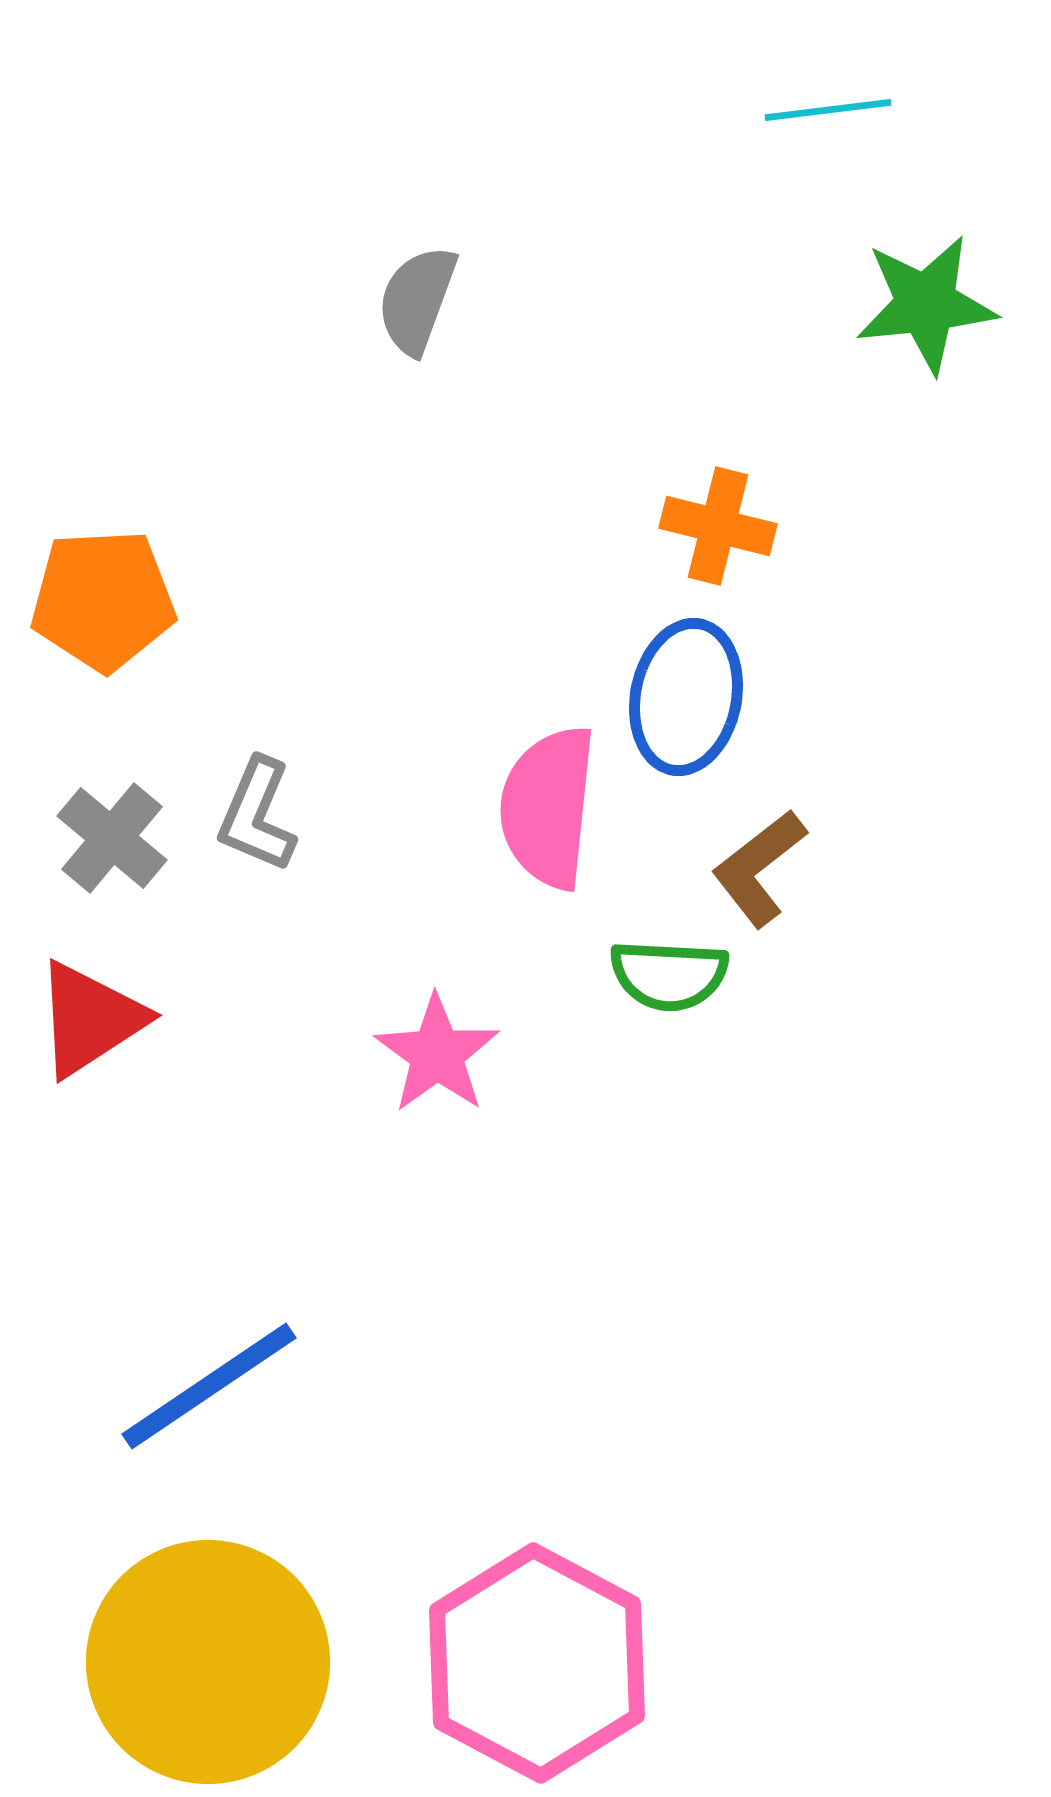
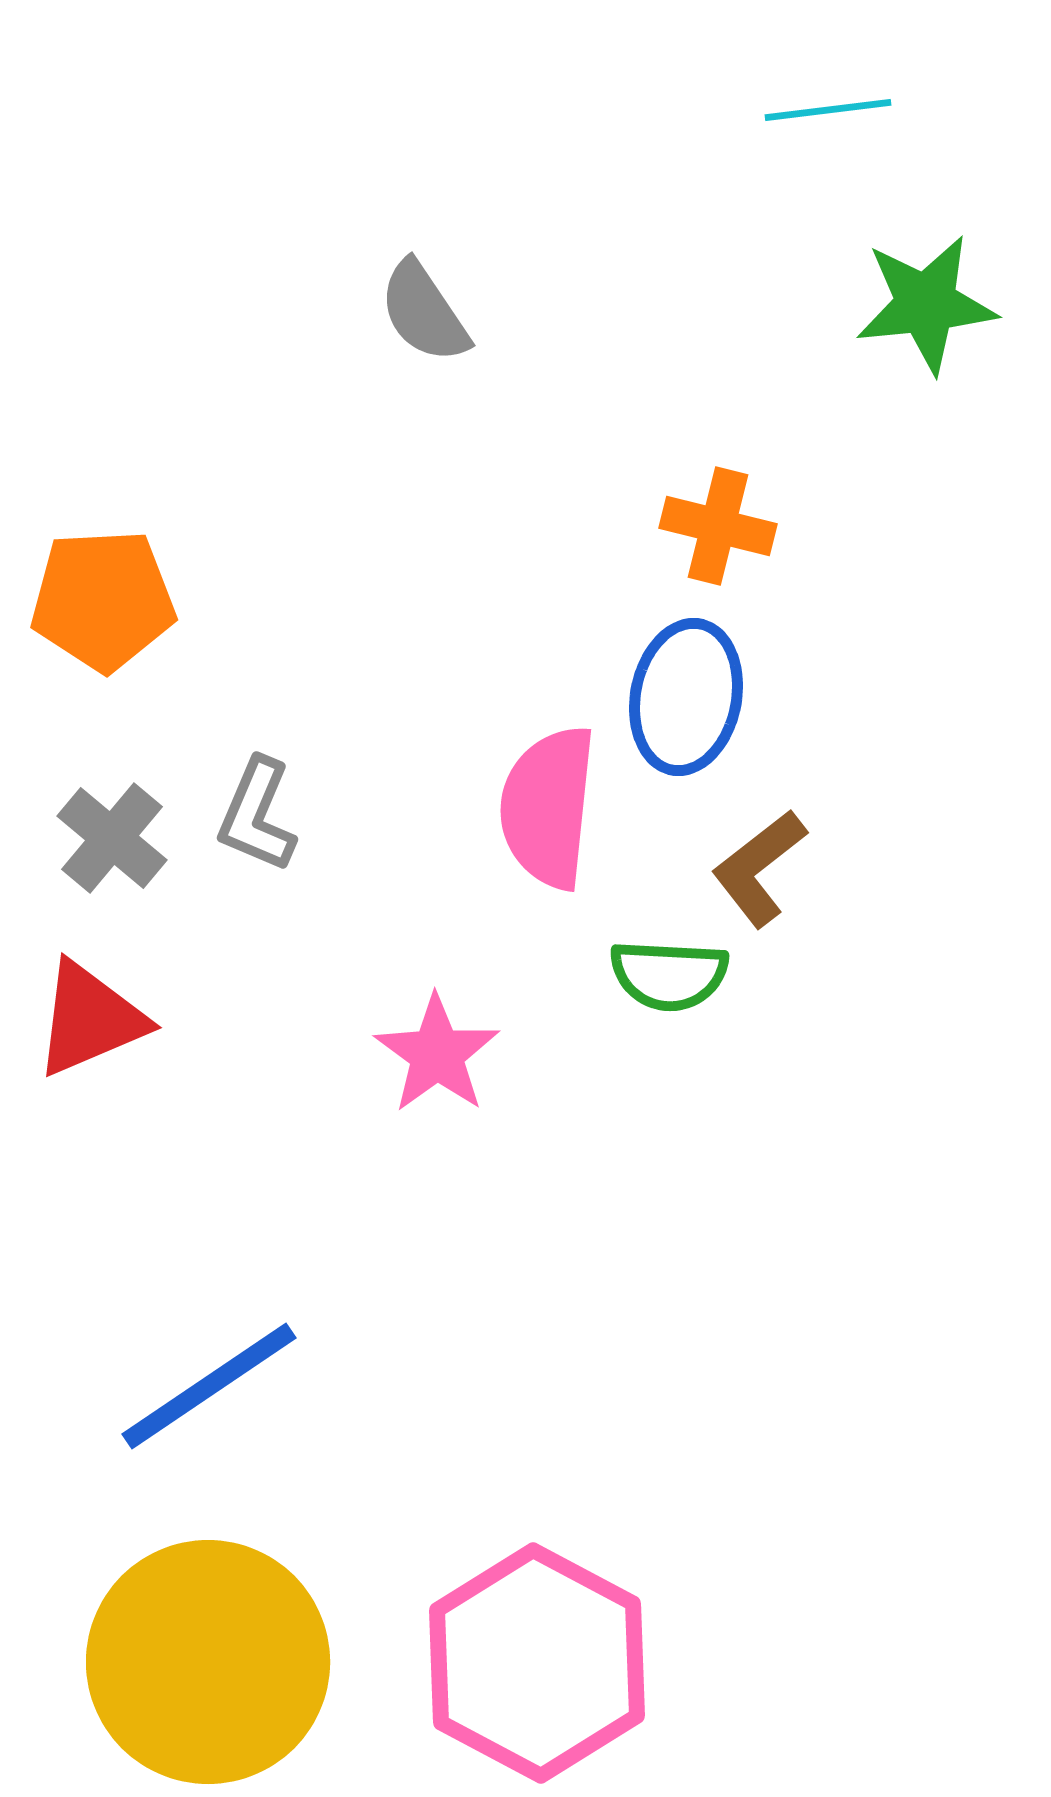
gray semicircle: moved 7 px right, 12 px down; rotated 54 degrees counterclockwise
red triangle: rotated 10 degrees clockwise
